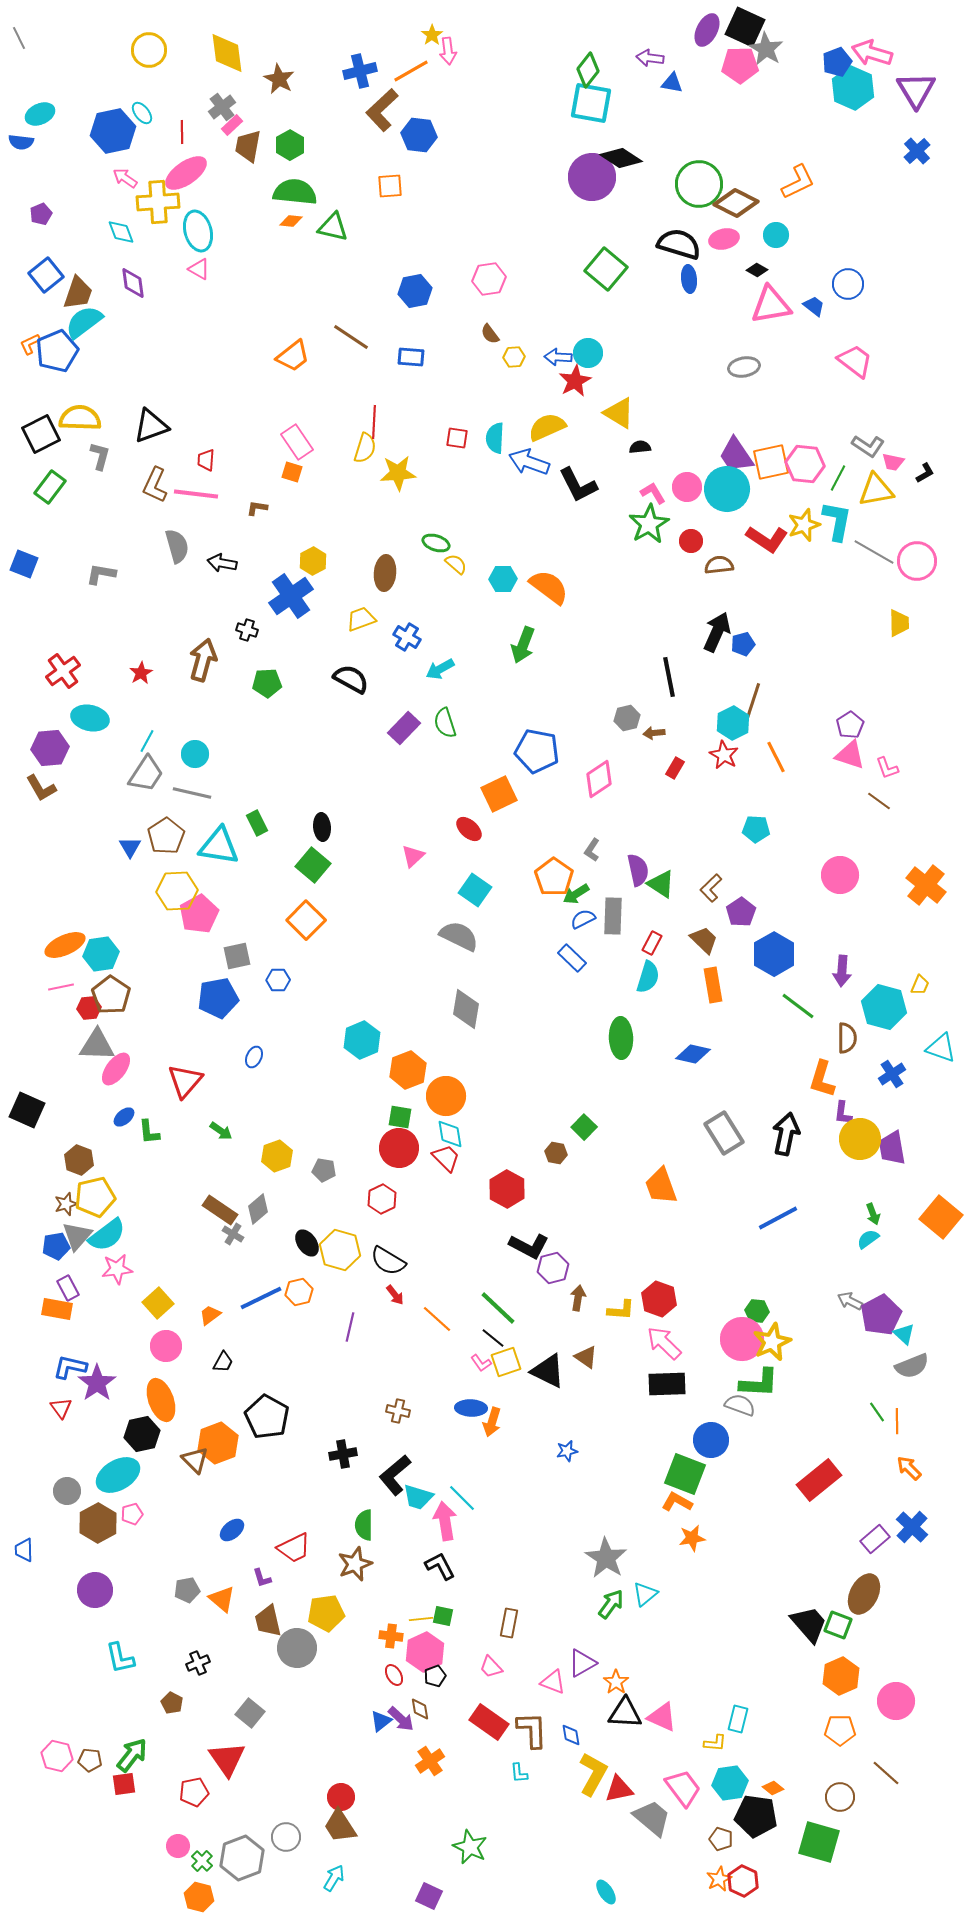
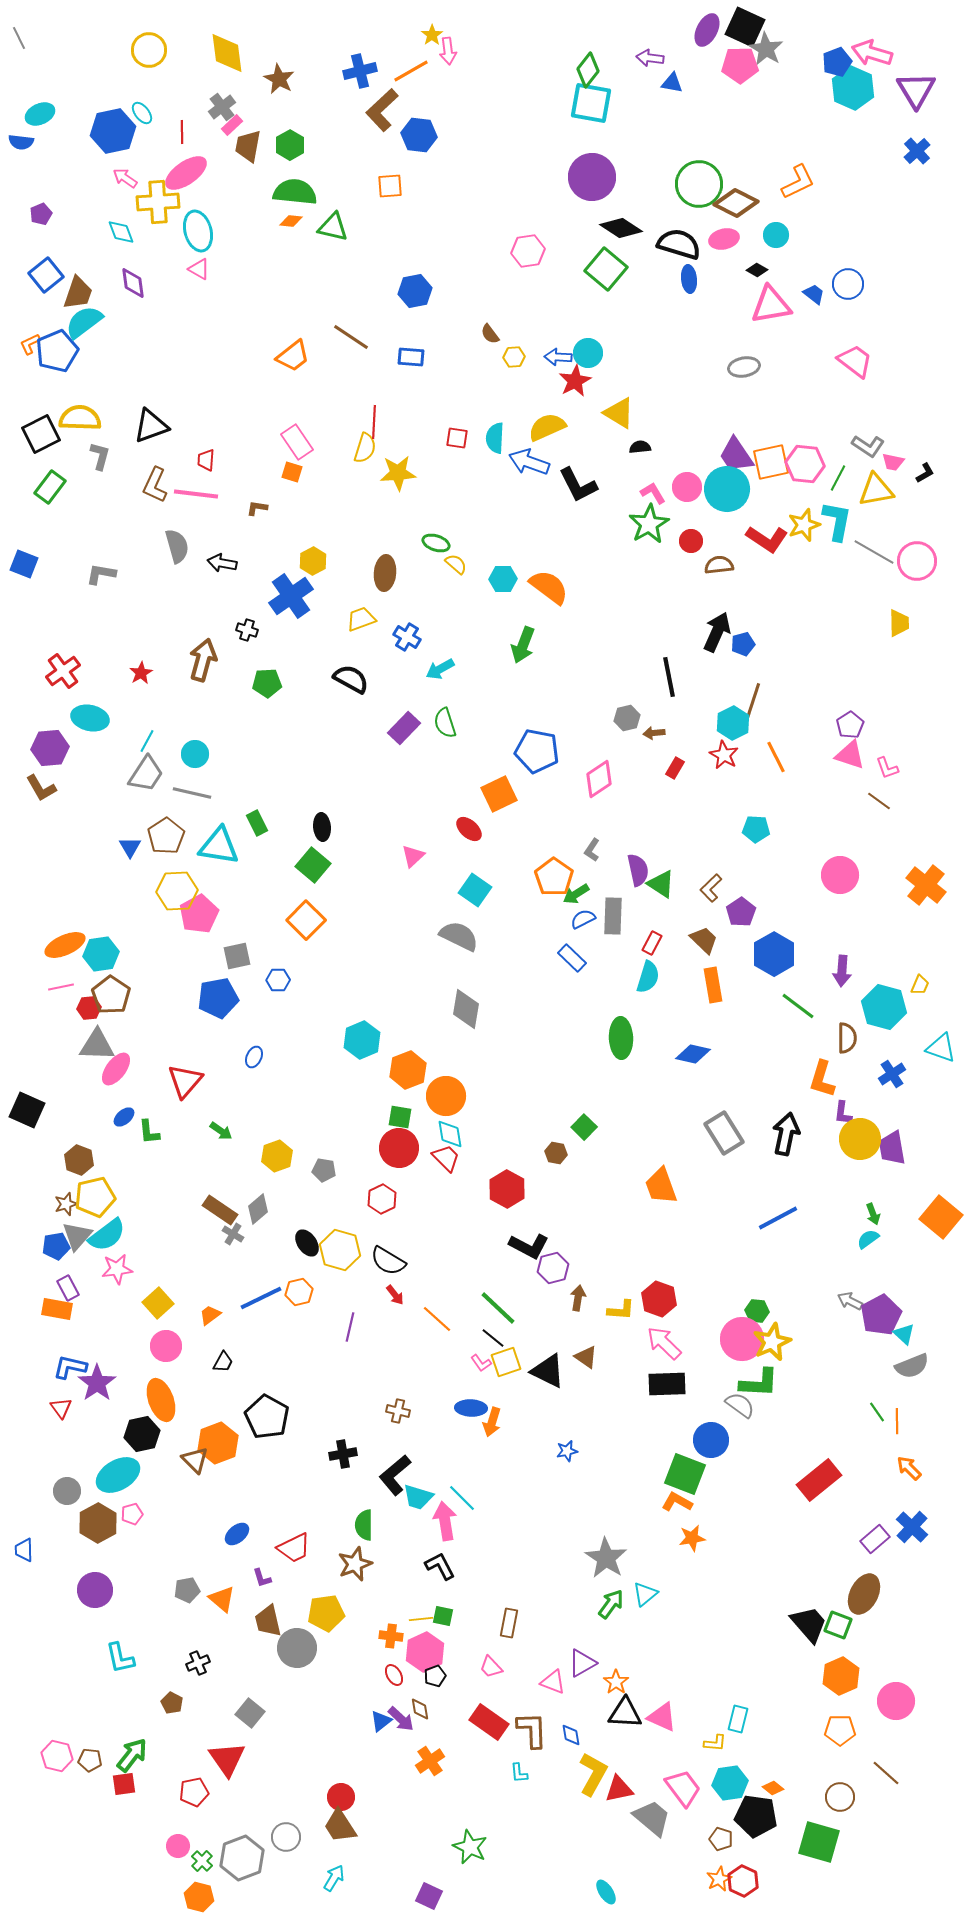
black diamond at (621, 158): moved 70 px down
pink hexagon at (489, 279): moved 39 px right, 28 px up
blue trapezoid at (814, 306): moved 12 px up
gray semicircle at (740, 1405): rotated 16 degrees clockwise
blue ellipse at (232, 1530): moved 5 px right, 4 px down
